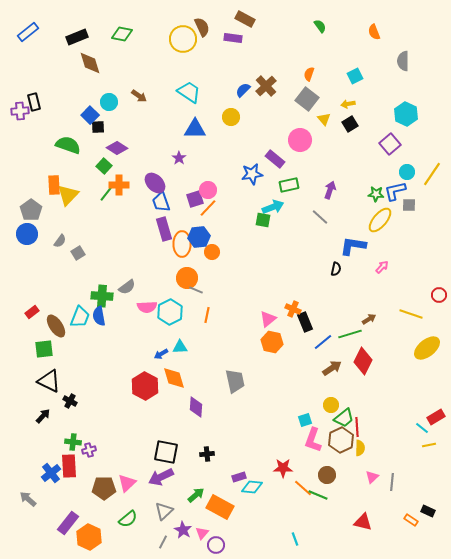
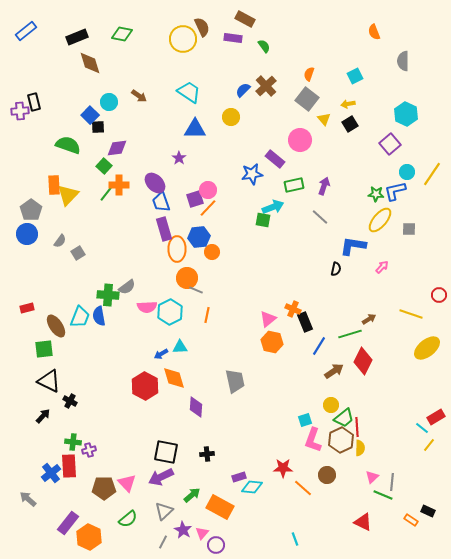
green semicircle at (320, 26): moved 56 px left, 20 px down
blue rectangle at (28, 32): moved 2 px left, 1 px up
purple diamond at (117, 148): rotated 40 degrees counterclockwise
green rectangle at (289, 185): moved 5 px right
purple arrow at (330, 190): moved 6 px left, 4 px up
gray square at (409, 205): moved 24 px down
orange ellipse at (182, 244): moved 5 px left, 5 px down
green cross at (102, 296): moved 6 px right, 1 px up
red rectangle at (32, 312): moved 5 px left, 4 px up; rotated 24 degrees clockwise
blue line at (323, 342): moved 4 px left, 4 px down; rotated 18 degrees counterclockwise
brown arrow at (332, 368): moved 2 px right, 3 px down
yellow line at (429, 445): rotated 40 degrees counterclockwise
pink triangle at (127, 483): rotated 30 degrees counterclockwise
green arrow at (196, 495): moved 4 px left
green line at (318, 495): moved 65 px right
red triangle at (363, 522): rotated 12 degrees clockwise
